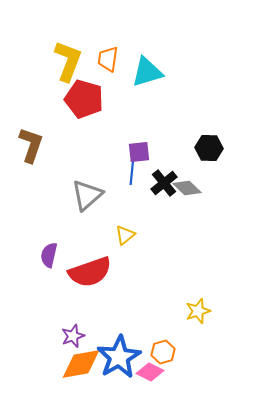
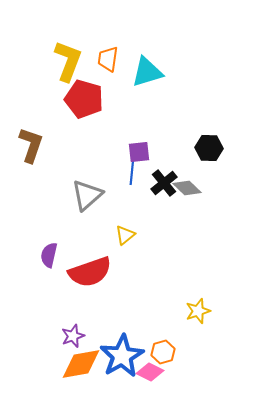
blue star: moved 3 px right, 1 px up
